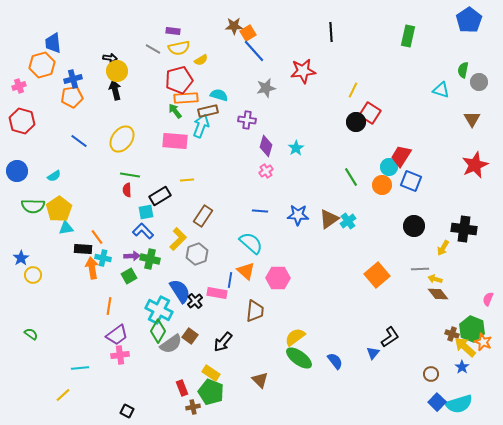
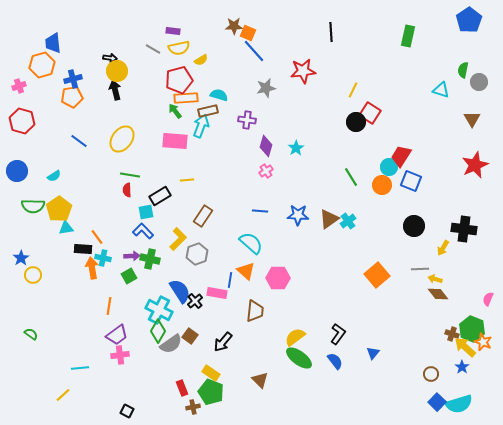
orange square at (248, 33): rotated 35 degrees counterclockwise
black L-shape at (390, 337): moved 52 px left, 3 px up; rotated 20 degrees counterclockwise
